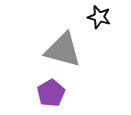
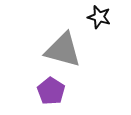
purple pentagon: moved 2 px up; rotated 8 degrees counterclockwise
